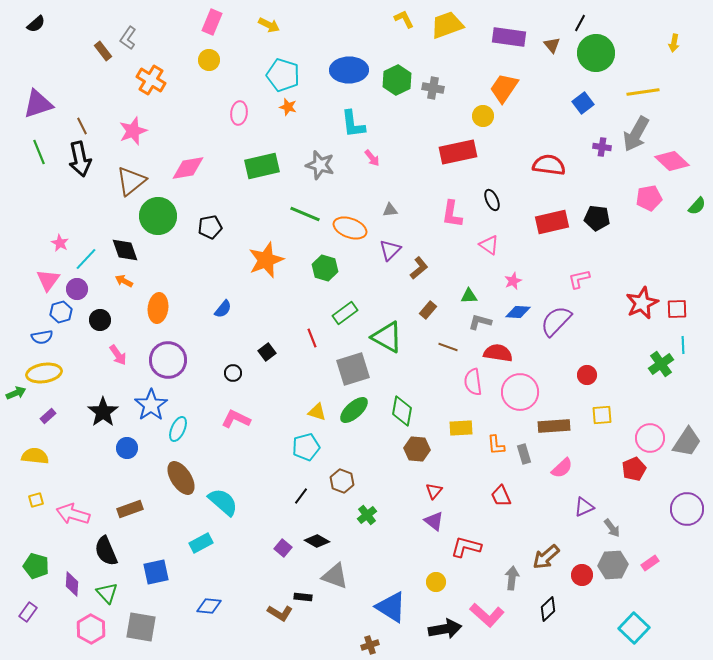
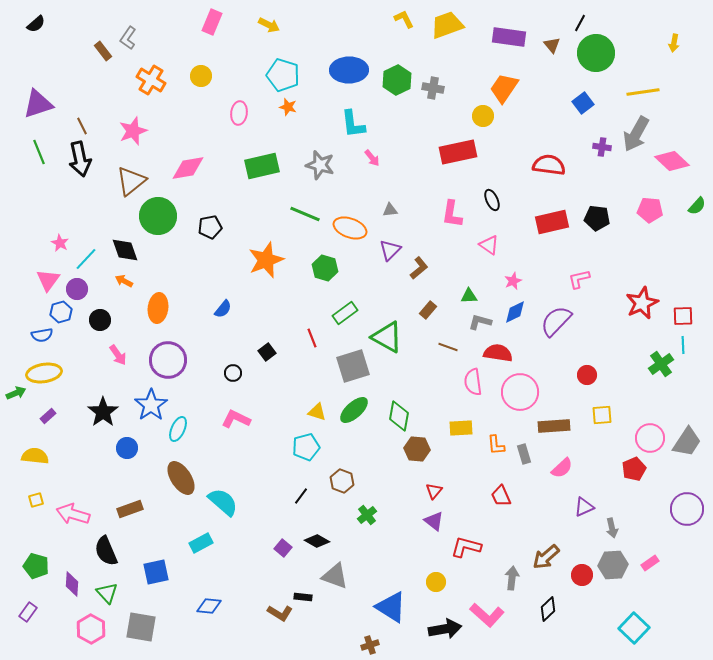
yellow circle at (209, 60): moved 8 px left, 16 px down
pink pentagon at (649, 198): moved 1 px right, 12 px down; rotated 15 degrees clockwise
red square at (677, 309): moved 6 px right, 7 px down
blue diamond at (518, 312): moved 3 px left; rotated 30 degrees counterclockwise
blue semicircle at (42, 337): moved 2 px up
gray square at (353, 369): moved 3 px up
green diamond at (402, 411): moved 3 px left, 5 px down
gray arrow at (612, 528): rotated 24 degrees clockwise
